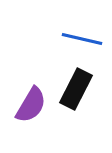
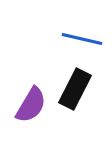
black rectangle: moved 1 px left
